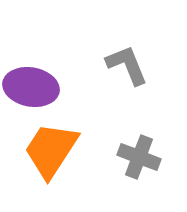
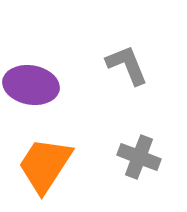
purple ellipse: moved 2 px up
orange trapezoid: moved 6 px left, 15 px down
